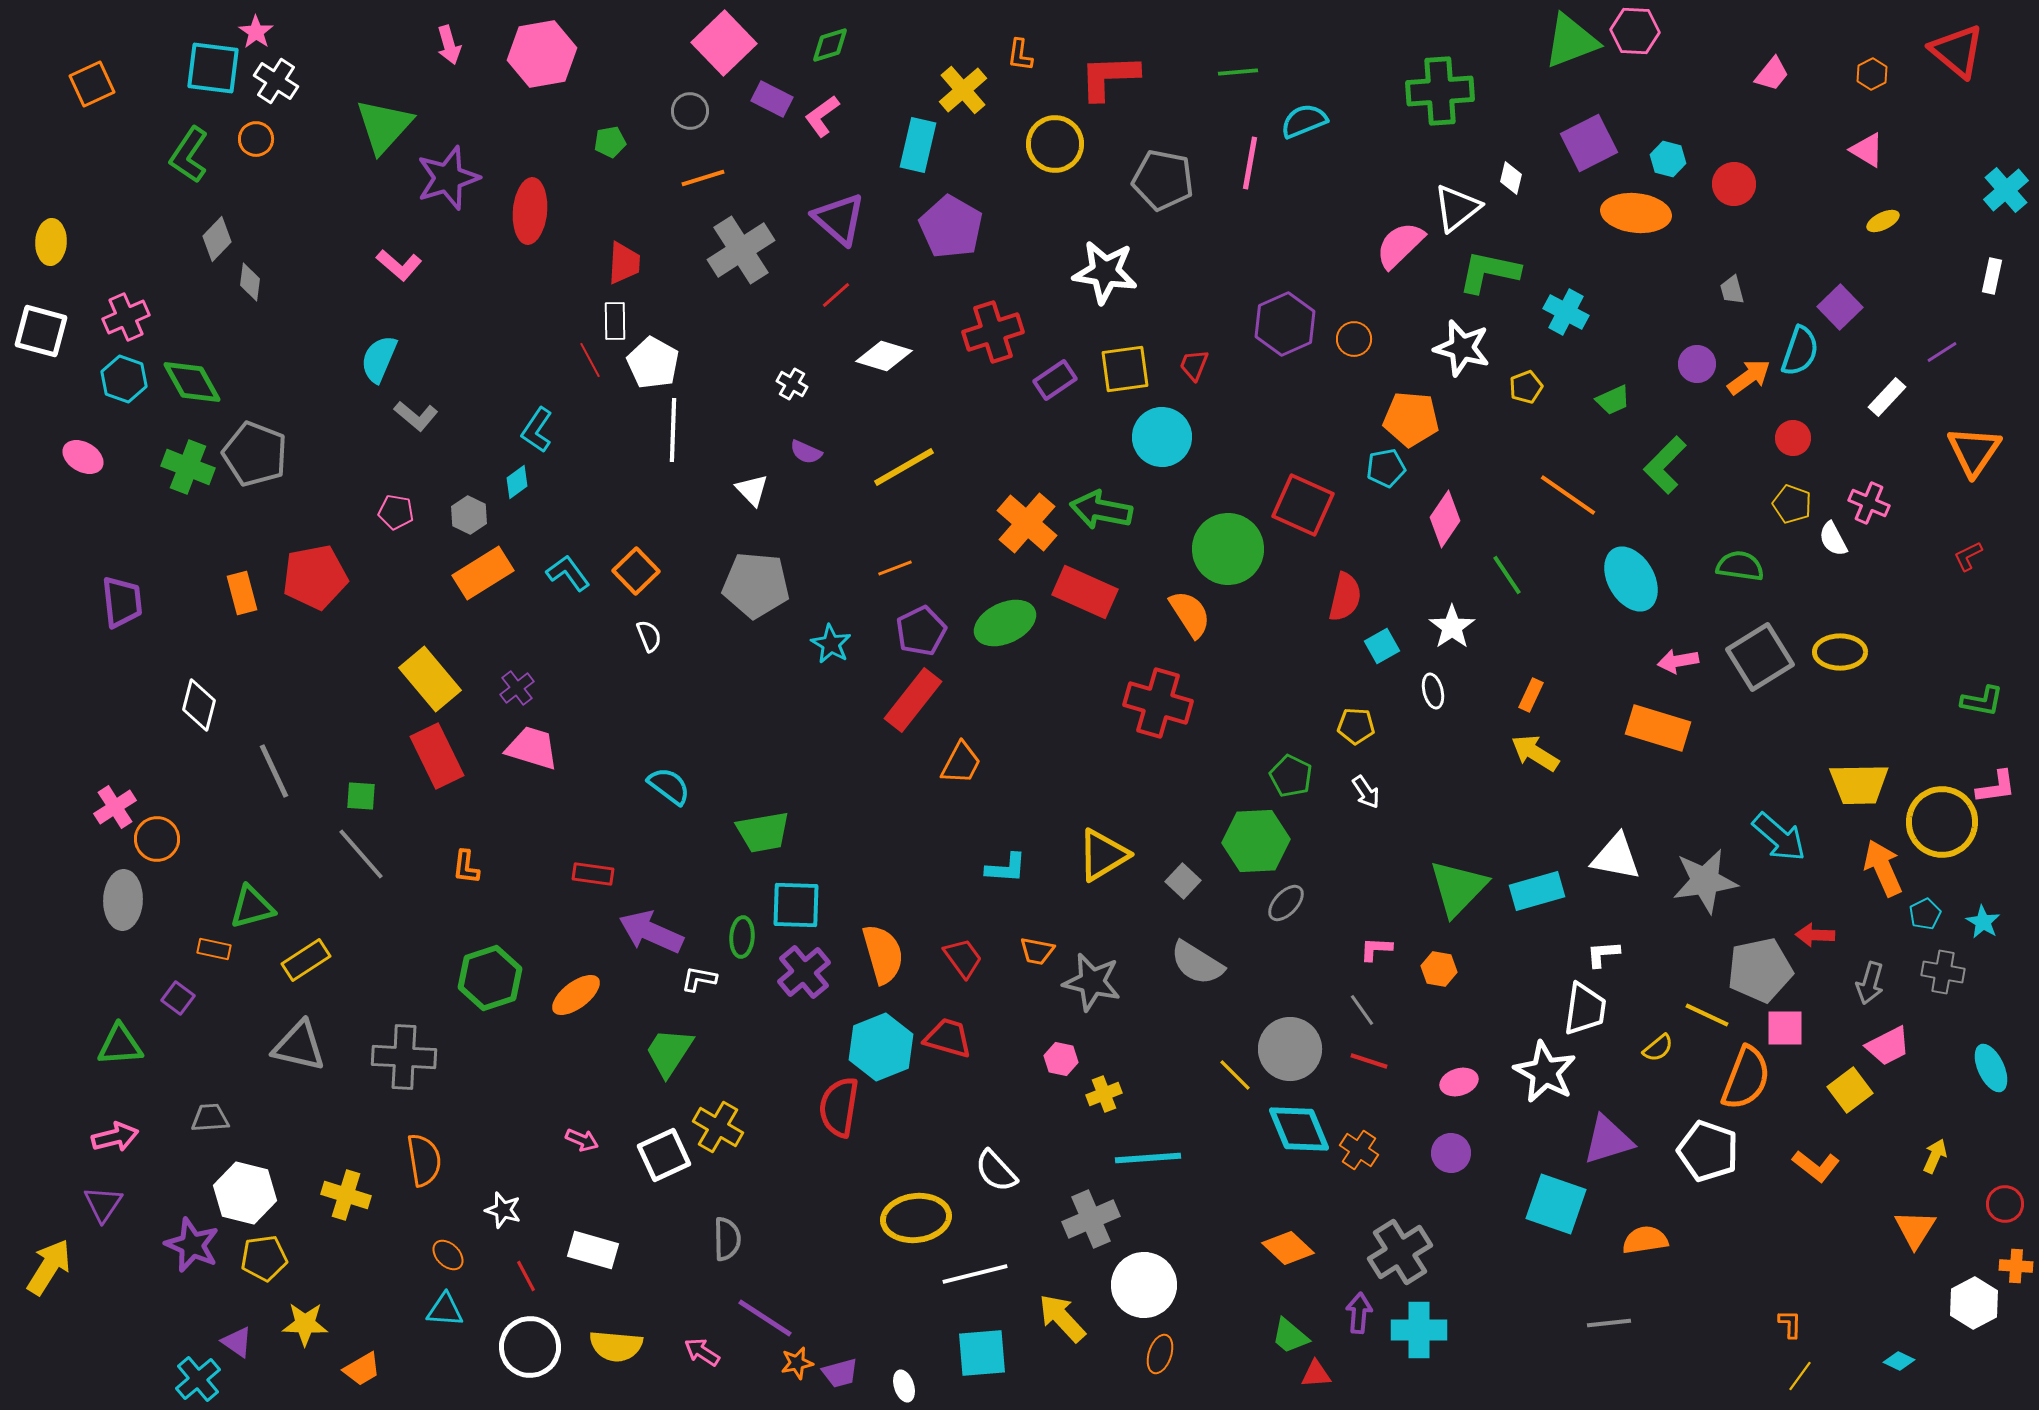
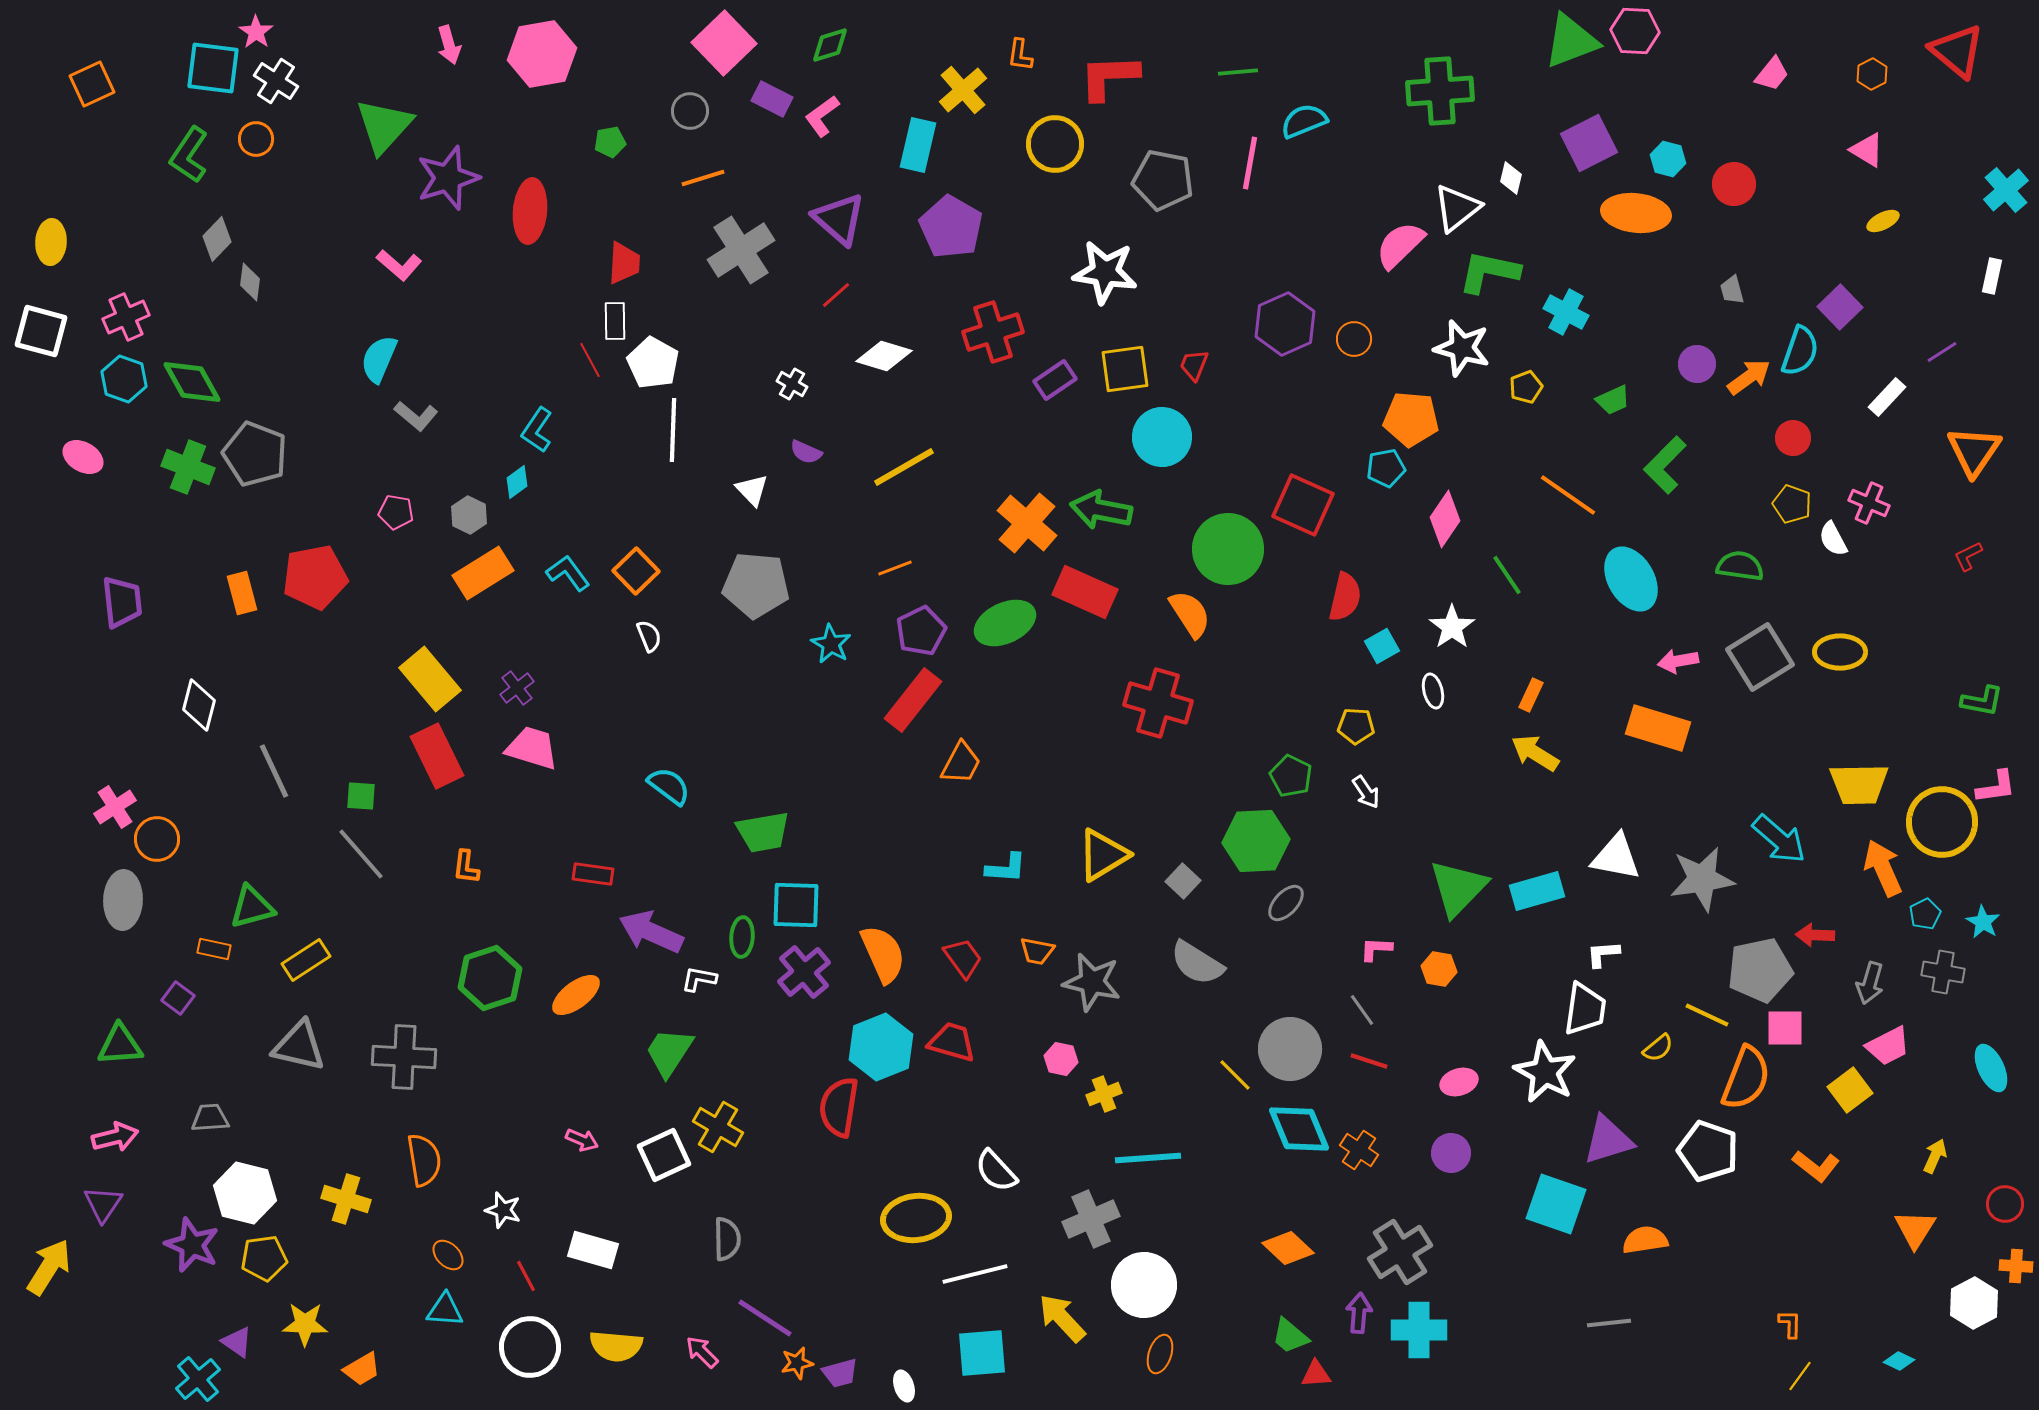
cyan arrow at (1779, 837): moved 2 px down
gray star at (1705, 881): moved 3 px left, 2 px up
orange semicircle at (883, 954): rotated 8 degrees counterclockwise
red trapezoid at (948, 1038): moved 4 px right, 4 px down
yellow cross at (346, 1195): moved 4 px down
pink arrow at (702, 1352): rotated 12 degrees clockwise
